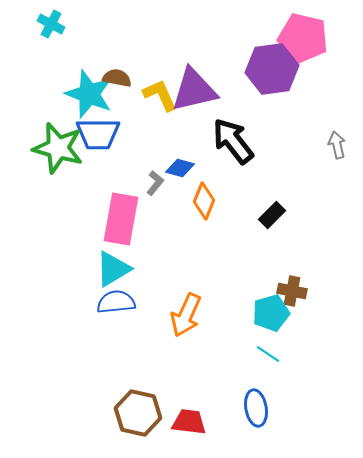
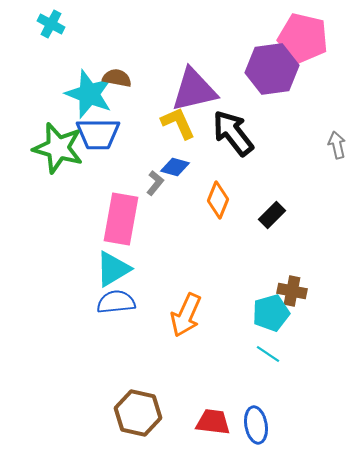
yellow L-shape: moved 18 px right, 28 px down
black arrow: moved 8 px up
blue diamond: moved 5 px left, 1 px up
orange diamond: moved 14 px right, 1 px up
blue ellipse: moved 17 px down
red trapezoid: moved 24 px right
